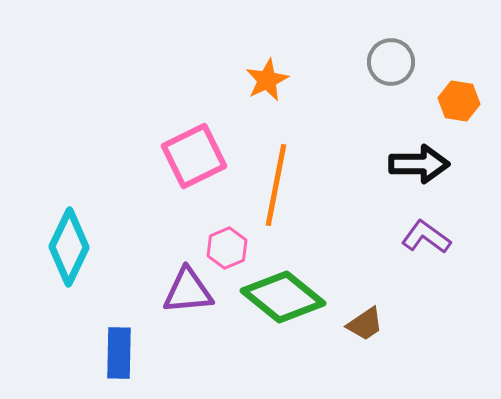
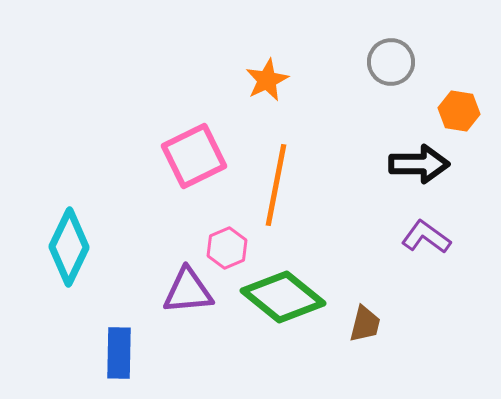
orange hexagon: moved 10 px down
brown trapezoid: rotated 42 degrees counterclockwise
